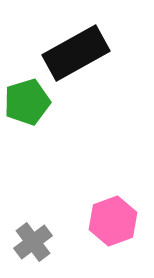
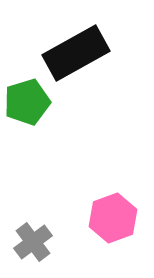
pink hexagon: moved 3 px up
